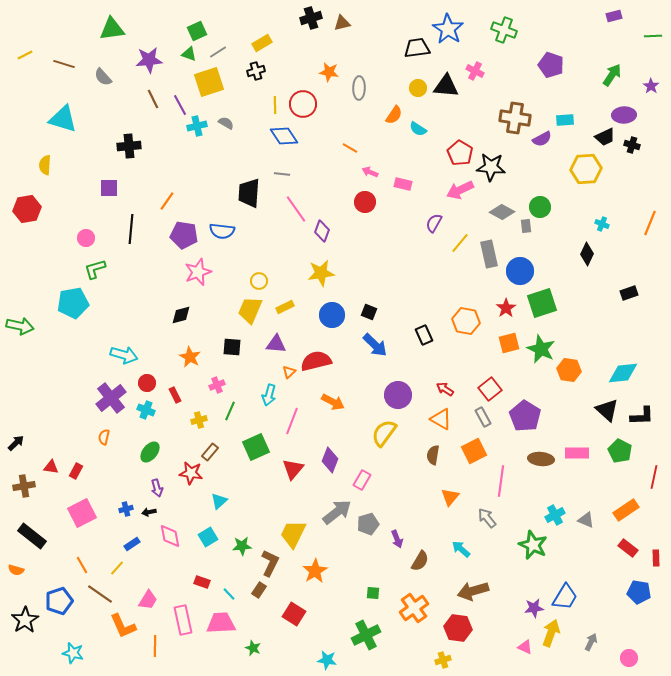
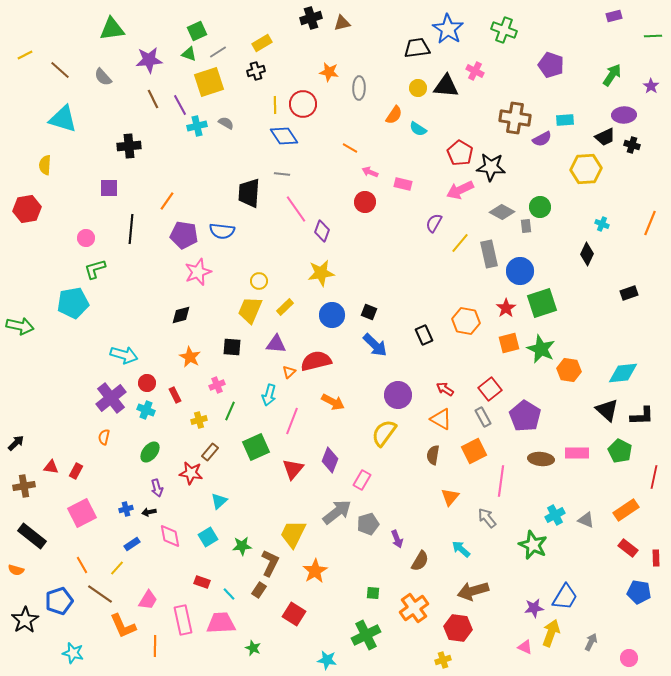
brown line at (64, 64): moved 4 px left, 6 px down; rotated 25 degrees clockwise
yellow rectangle at (285, 307): rotated 18 degrees counterclockwise
